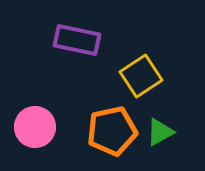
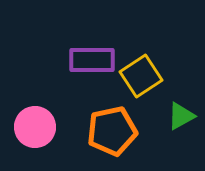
purple rectangle: moved 15 px right, 20 px down; rotated 12 degrees counterclockwise
green triangle: moved 21 px right, 16 px up
